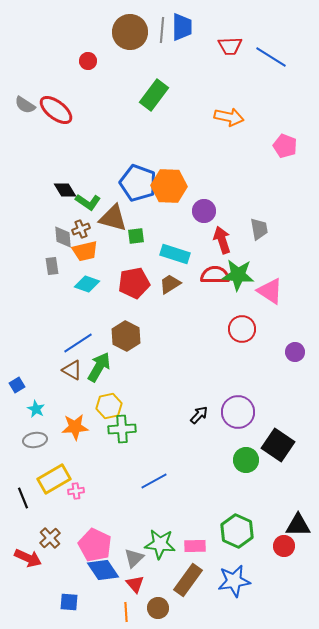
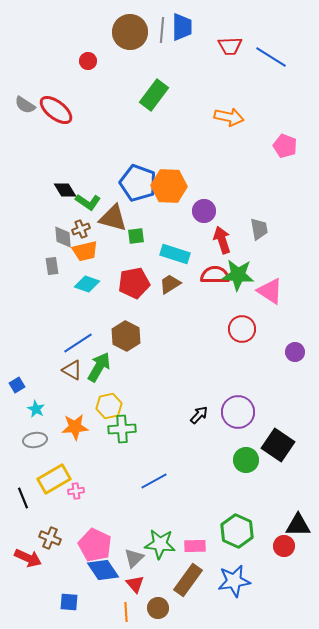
brown cross at (50, 538): rotated 25 degrees counterclockwise
